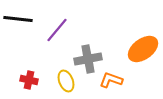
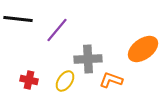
gray cross: rotated 8 degrees clockwise
yellow ellipse: moved 1 px left; rotated 55 degrees clockwise
